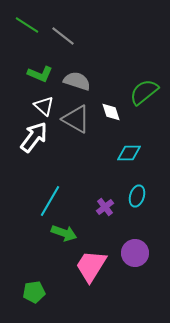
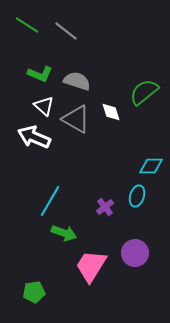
gray line: moved 3 px right, 5 px up
white arrow: rotated 104 degrees counterclockwise
cyan diamond: moved 22 px right, 13 px down
